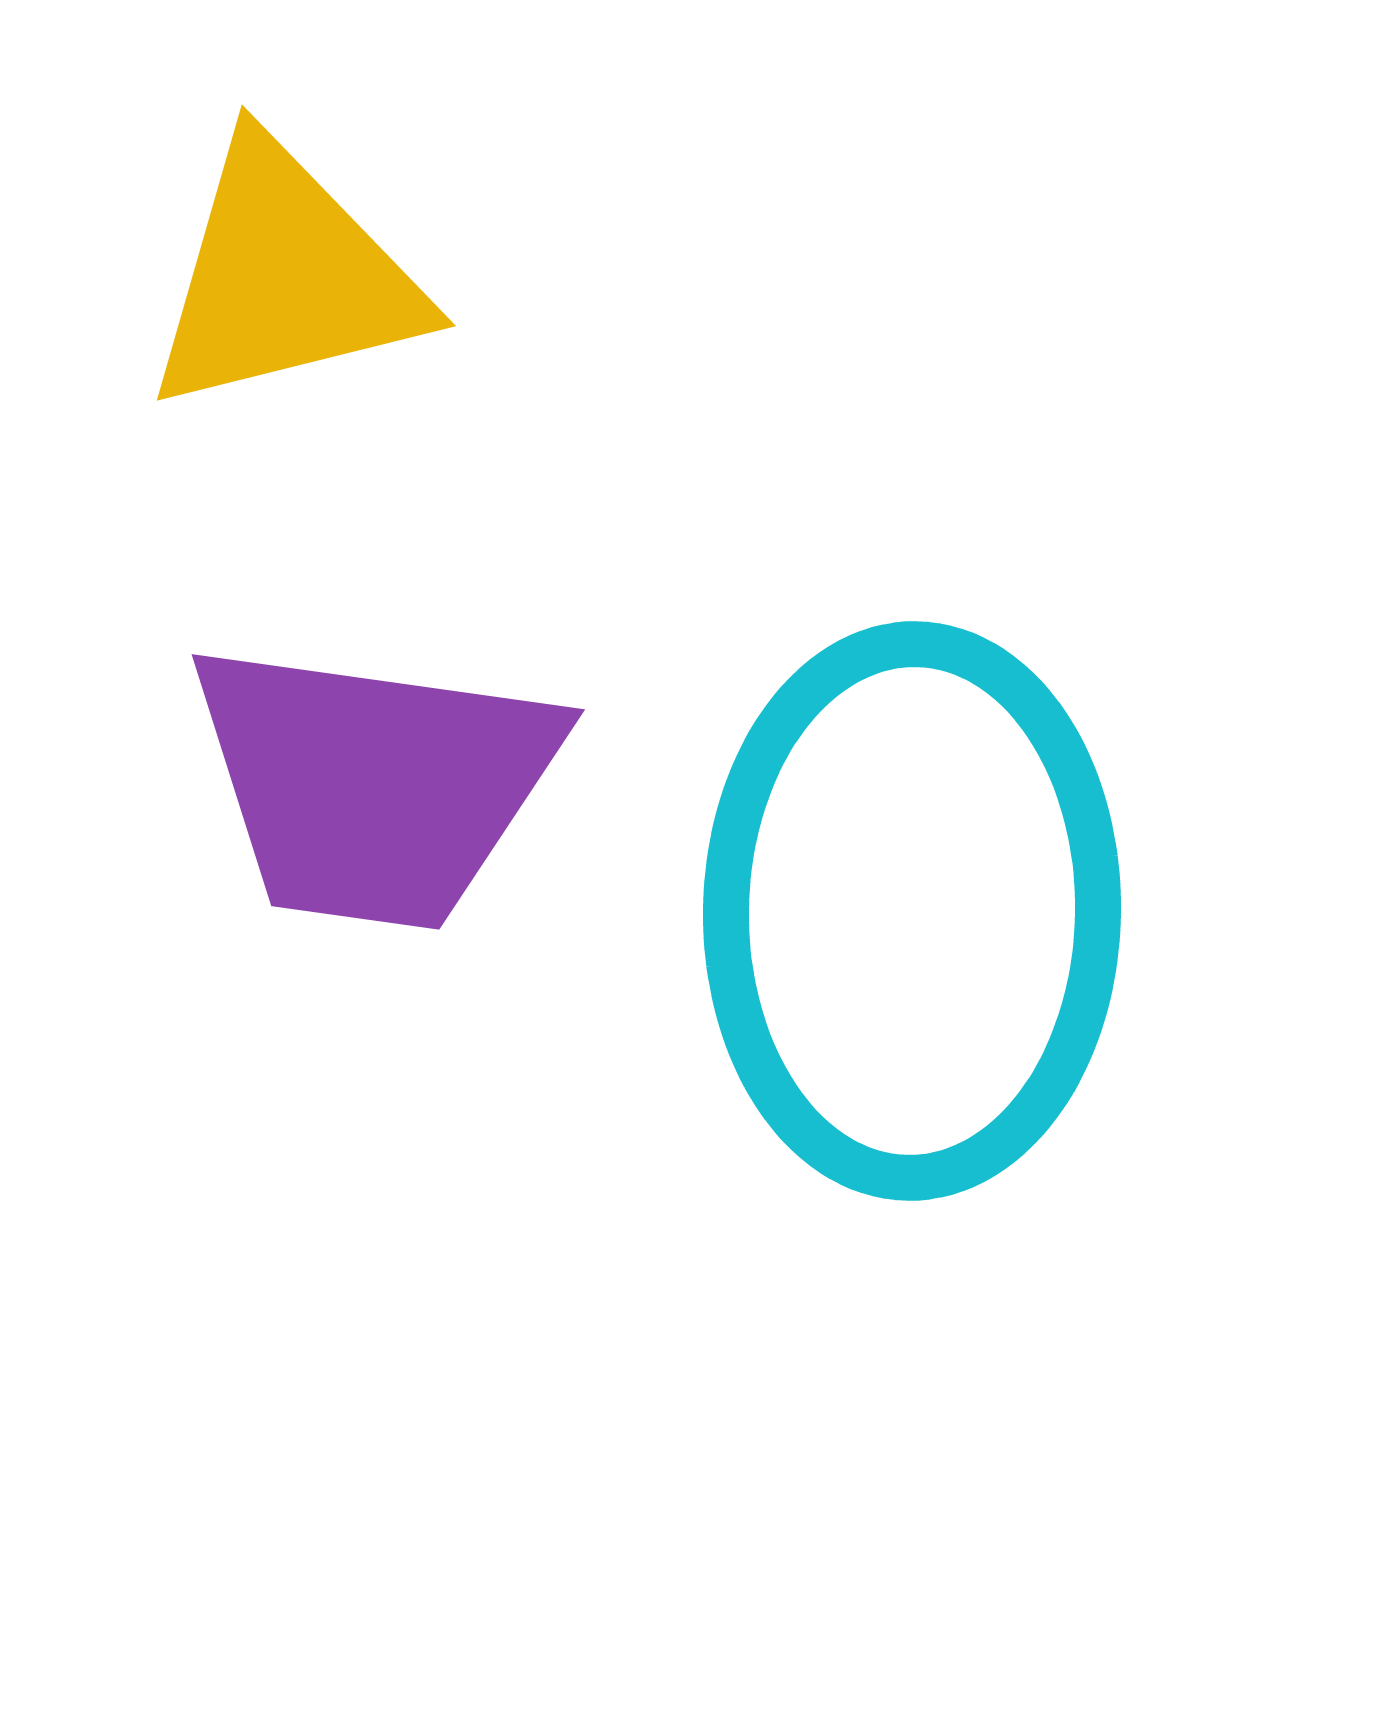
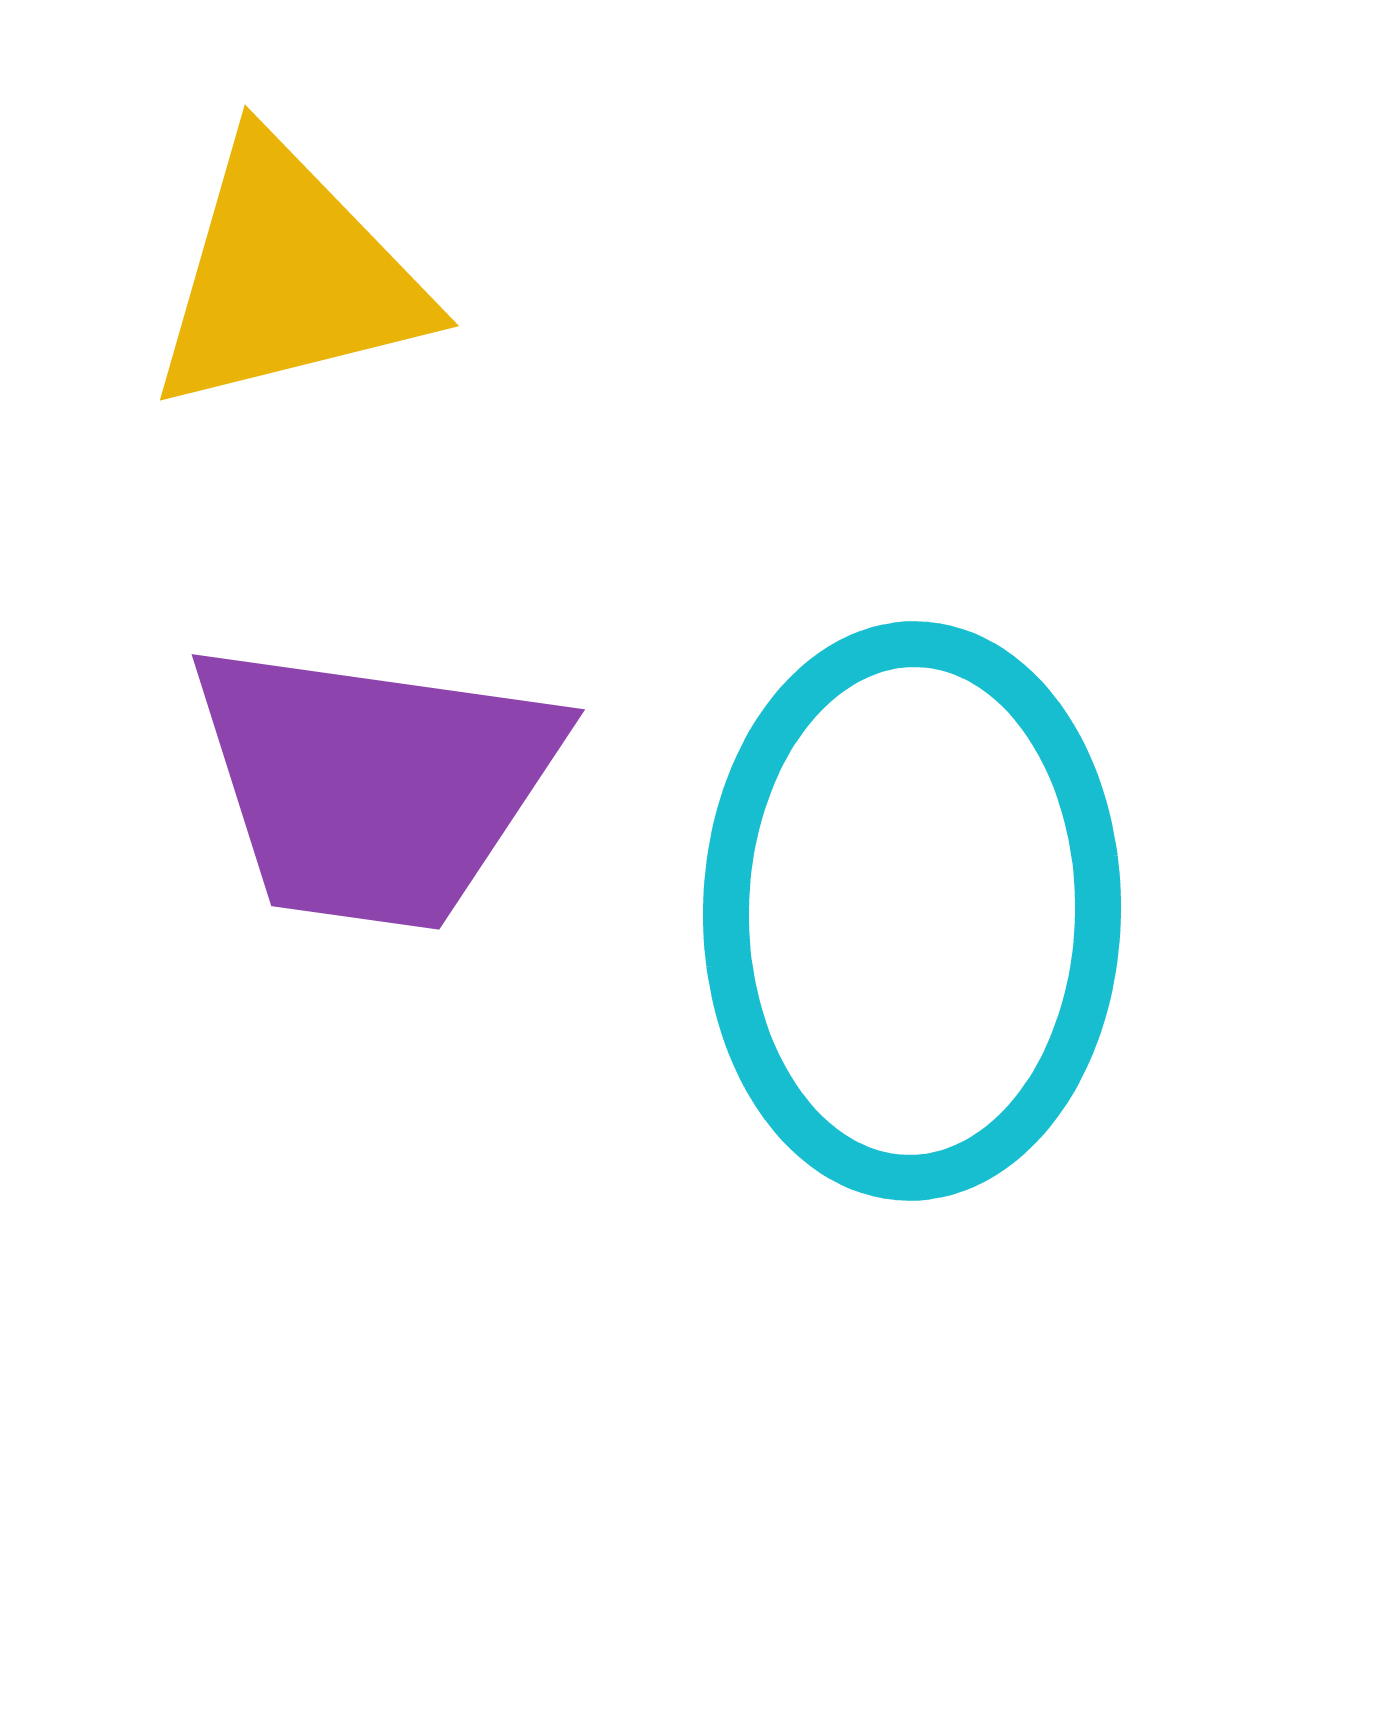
yellow triangle: moved 3 px right
